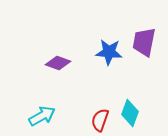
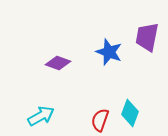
purple trapezoid: moved 3 px right, 5 px up
blue star: rotated 16 degrees clockwise
cyan arrow: moved 1 px left
